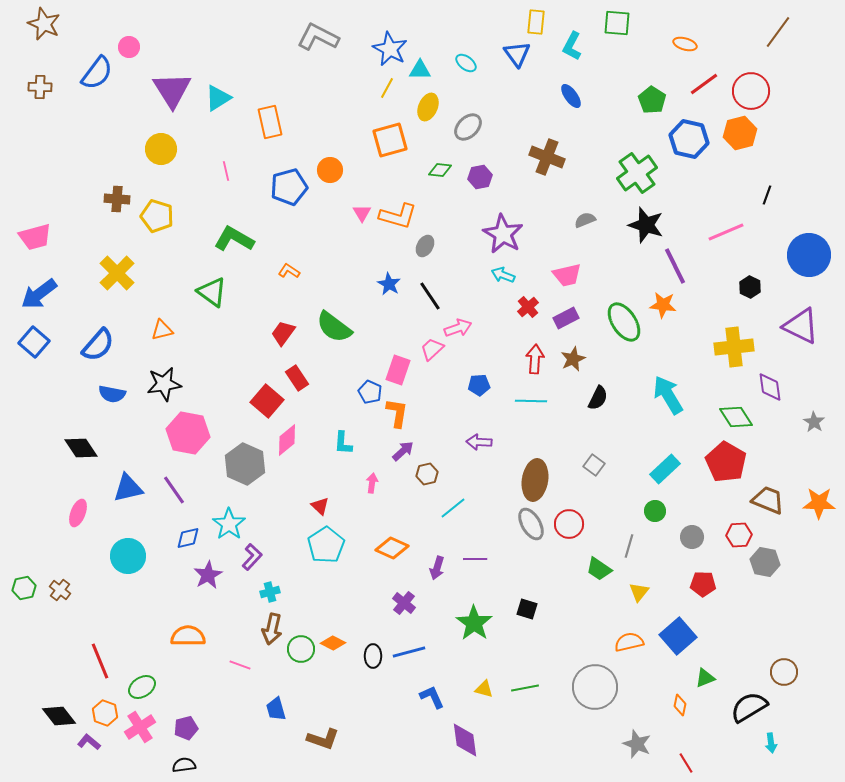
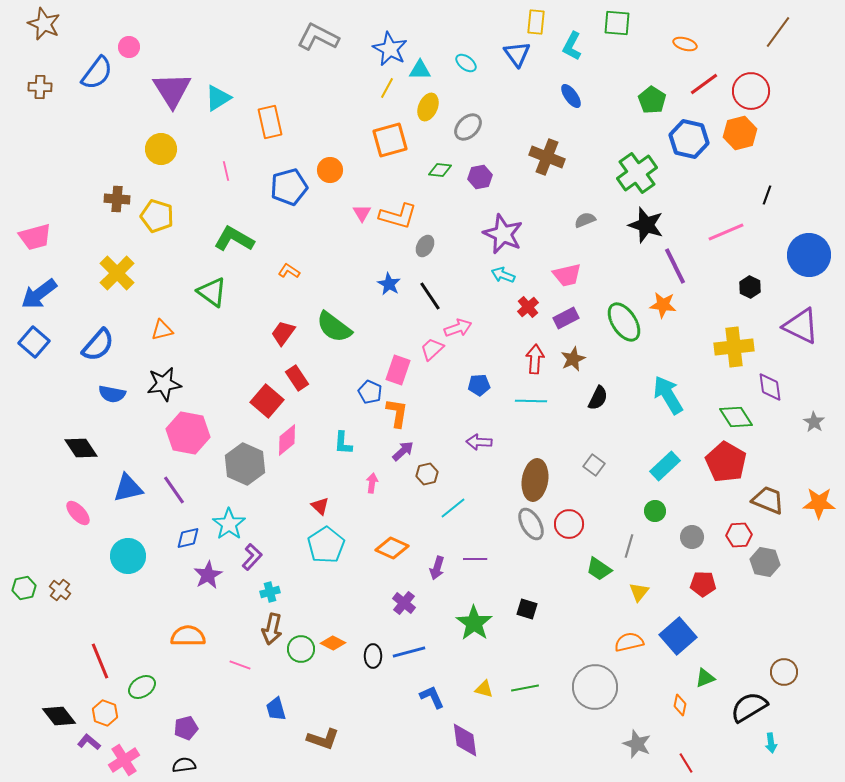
purple star at (503, 234): rotated 6 degrees counterclockwise
cyan rectangle at (665, 469): moved 3 px up
pink ellipse at (78, 513): rotated 64 degrees counterclockwise
pink cross at (140, 727): moved 16 px left, 33 px down
